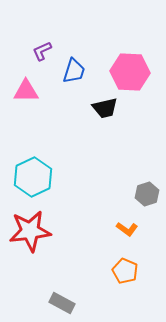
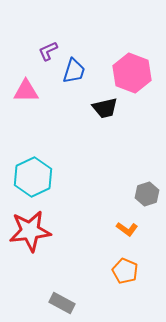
purple L-shape: moved 6 px right
pink hexagon: moved 2 px right, 1 px down; rotated 18 degrees clockwise
